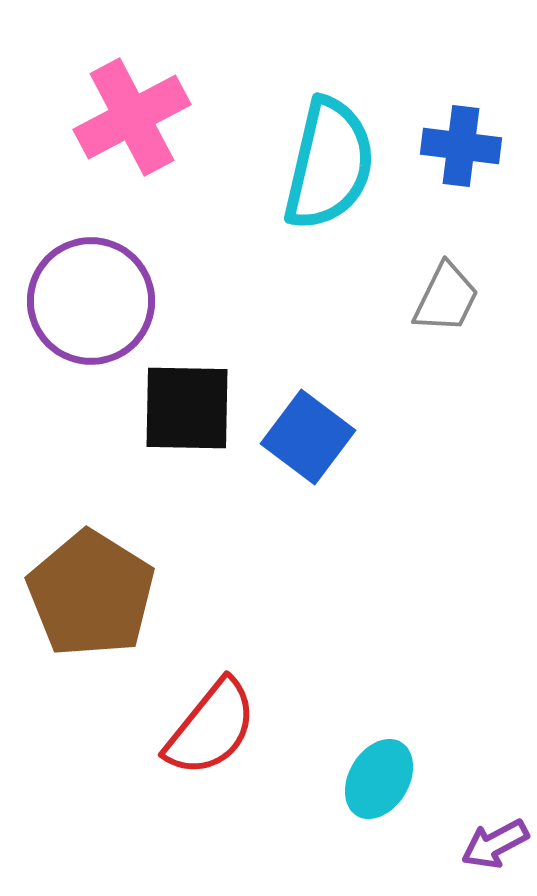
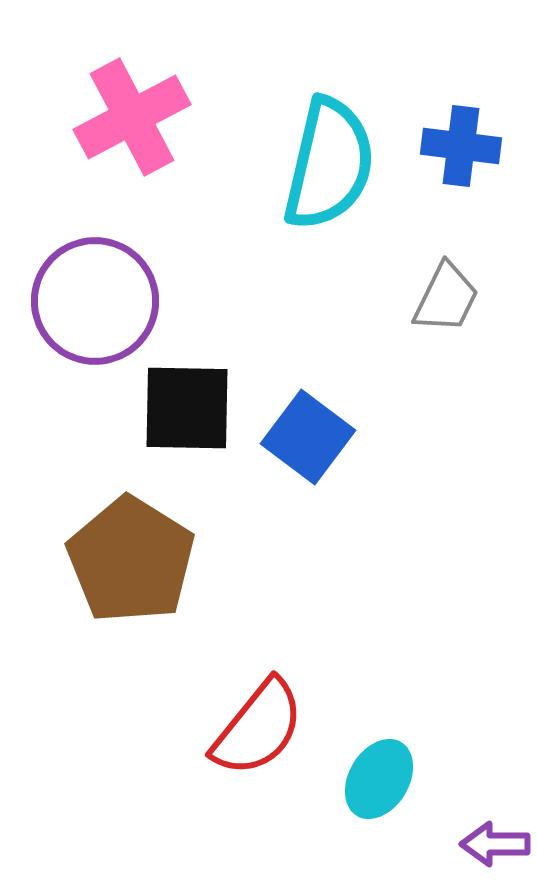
purple circle: moved 4 px right
brown pentagon: moved 40 px right, 34 px up
red semicircle: moved 47 px right
purple arrow: rotated 28 degrees clockwise
